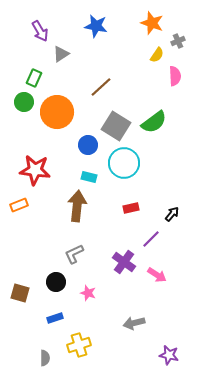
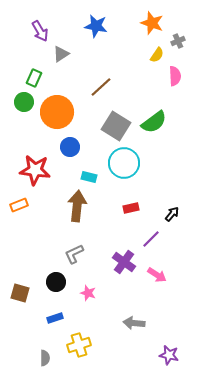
blue circle: moved 18 px left, 2 px down
gray arrow: rotated 20 degrees clockwise
